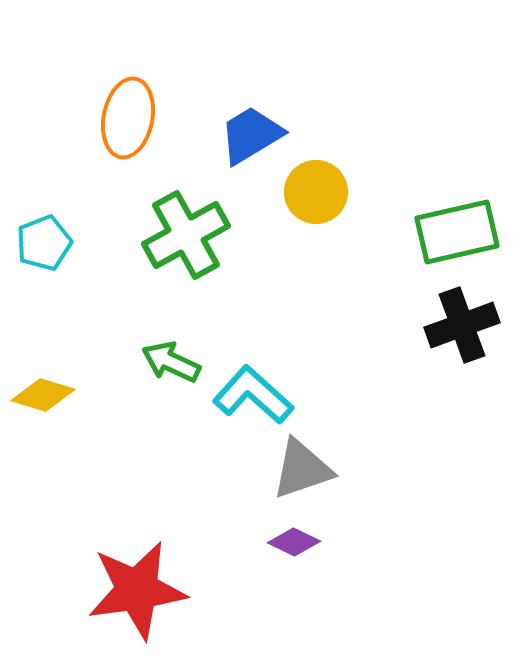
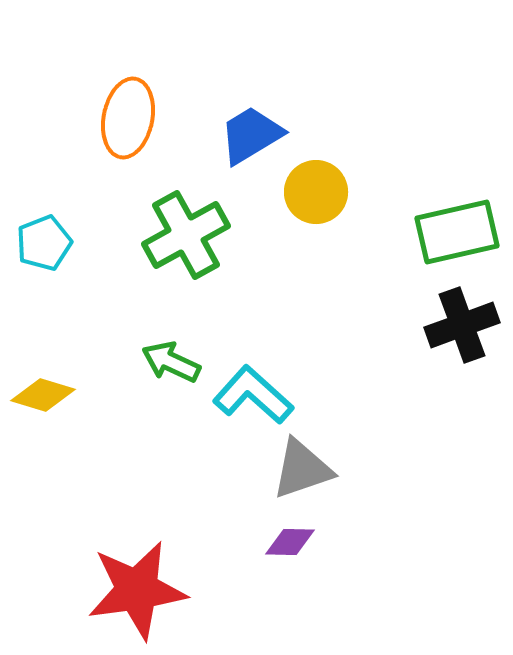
purple diamond: moved 4 px left; rotated 24 degrees counterclockwise
